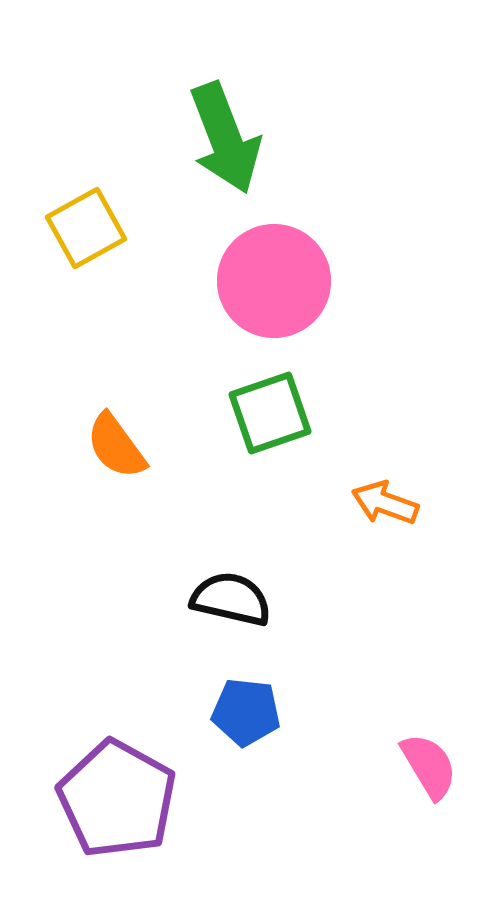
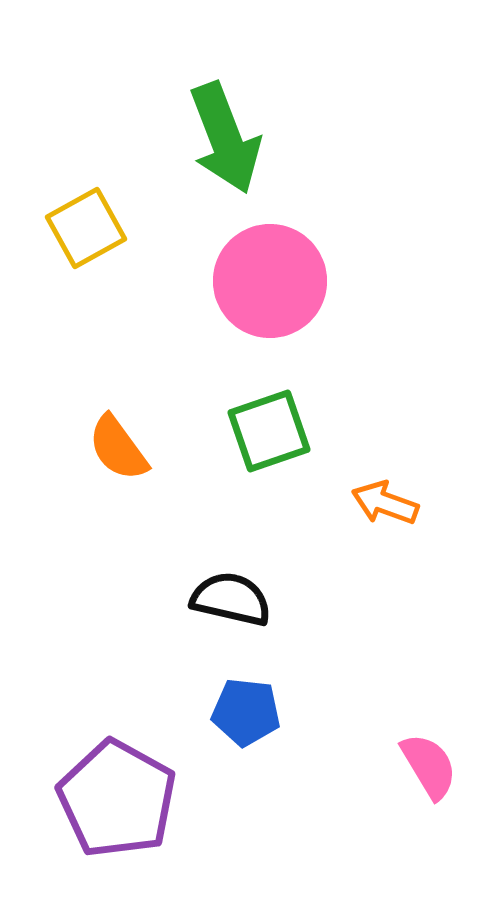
pink circle: moved 4 px left
green square: moved 1 px left, 18 px down
orange semicircle: moved 2 px right, 2 px down
